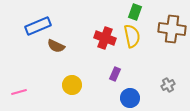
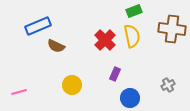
green rectangle: moved 1 px left, 1 px up; rotated 49 degrees clockwise
red cross: moved 2 px down; rotated 25 degrees clockwise
